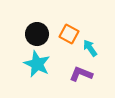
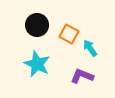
black circle: moved 9 px up
purple L-shape: moved 1 px right, 2 px down
